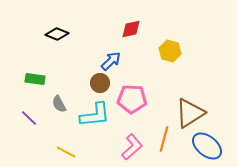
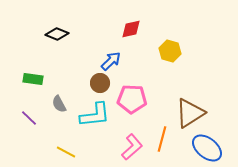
green rectangle: moved 2 px left
orange line: moved 2 px left
blue ellipse: moved 2 px down
